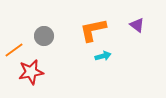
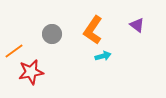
orange L-shape: rotated 44 degrees counterclockwise
gray circle: moved 8 px right, 2 px up
orange line: moved 1 px down
